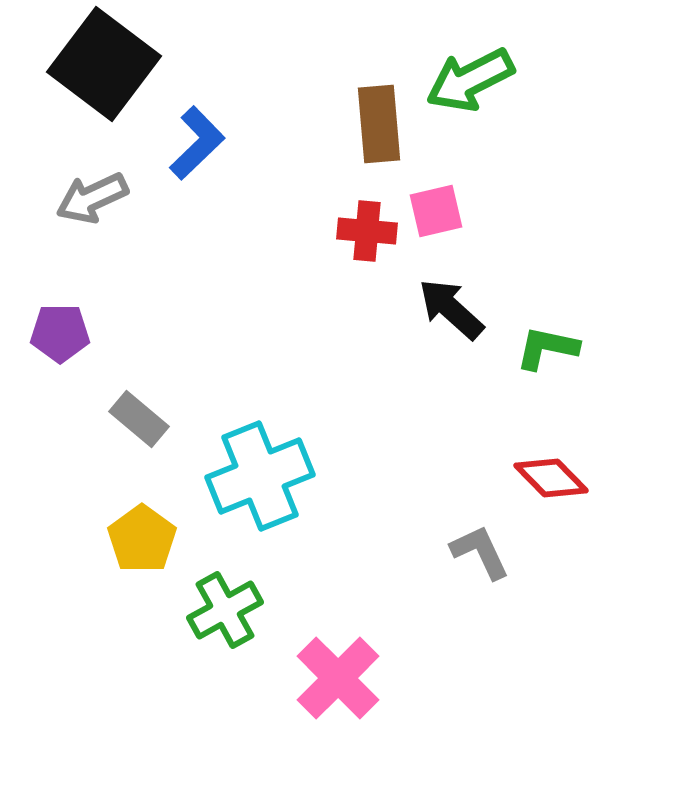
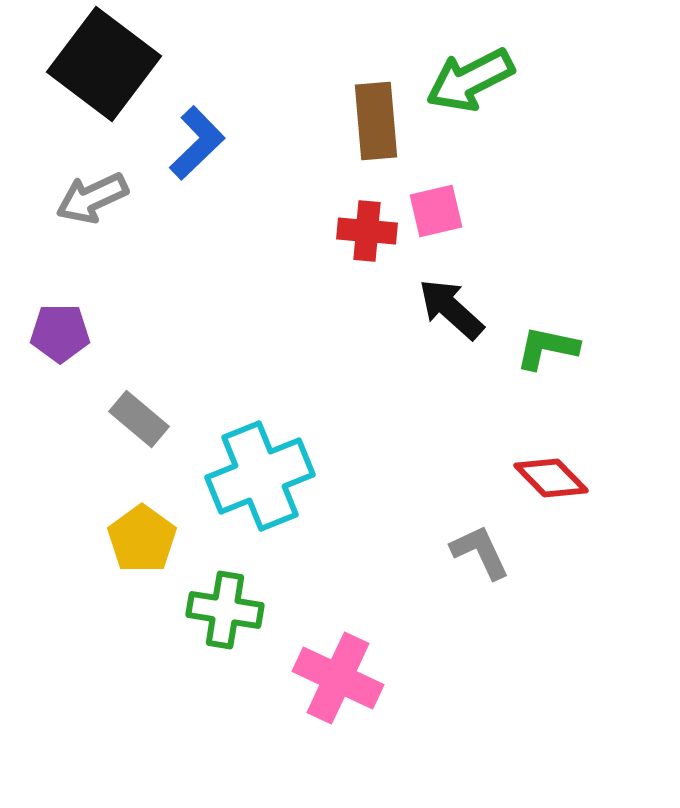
brown rectangle: moved 3 px left, 3 px up
green cross: rotated 38 degrees clockwise
pink cross: rotated 20 degrees counterclockwise
